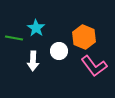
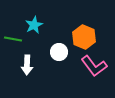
cyan star: moved 2 px left, 3 px up; rotated 12 degrees clockwise
green line: moved 1 px left, 1 px down
white circle: moved 1 px down
white arrow: moved 6 px left, 4 px down
